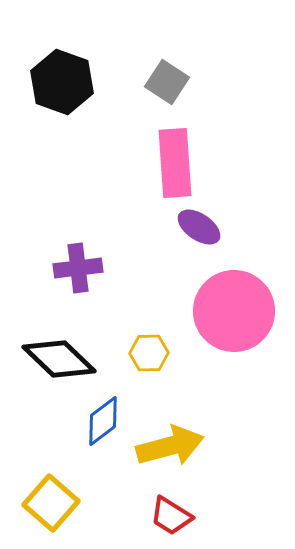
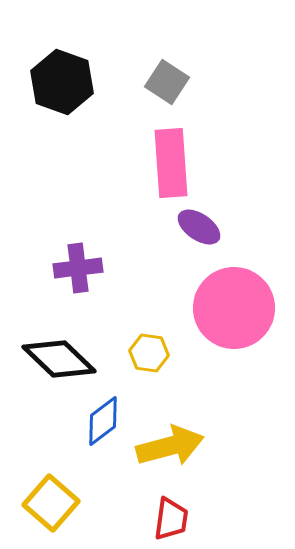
pink rectangle: moved 4 px left
pink circle: moved 3 px up
yellow hexagon: rotated 9 degrees clockwise
red trapezoid: moved 3 px down; rotated 114 degrees counterclockwise
